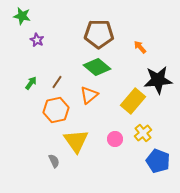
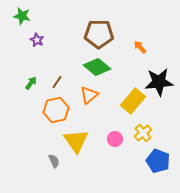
black star: moved 1 px right, 2 px down
